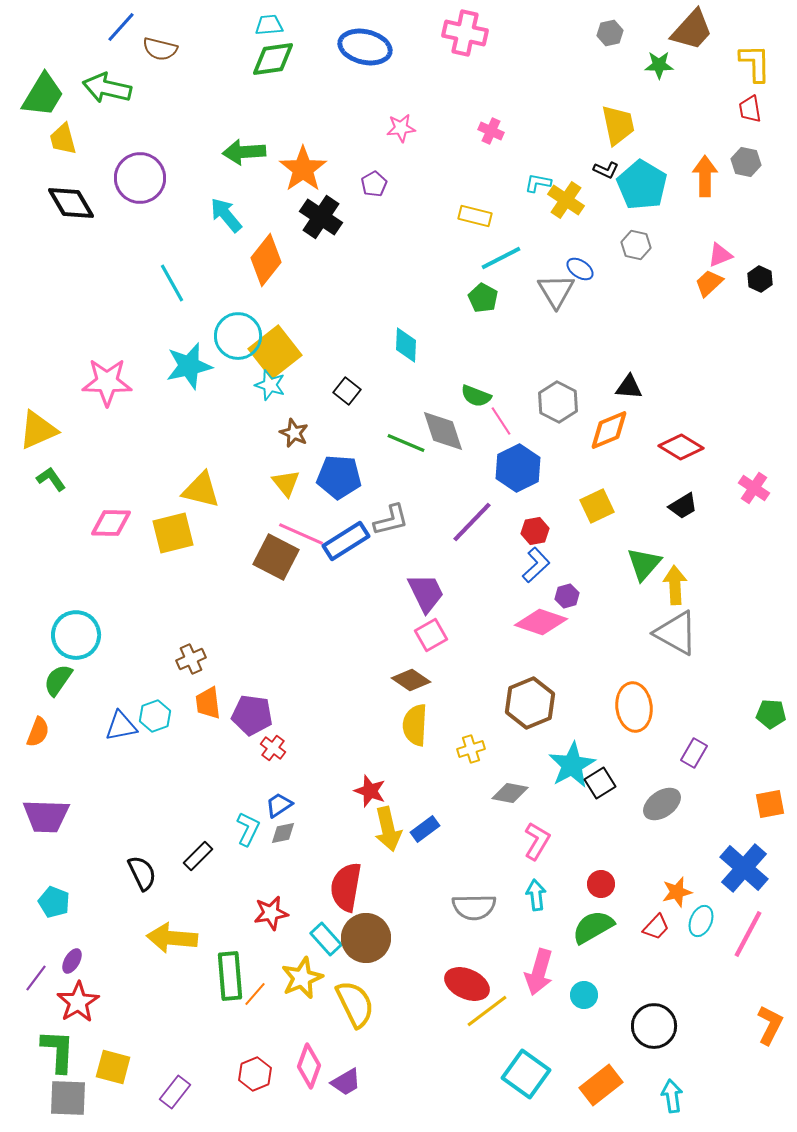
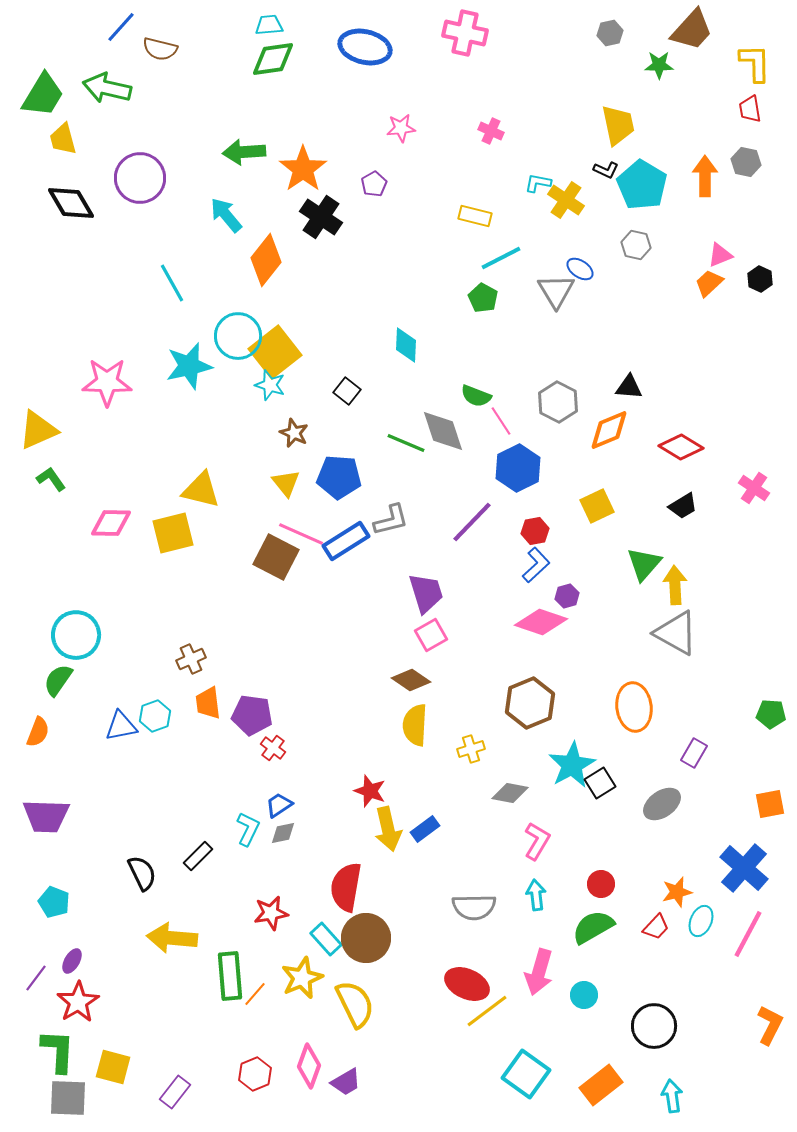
purple trapezoid at (426, 593): rotated 9 degrees clockwise
